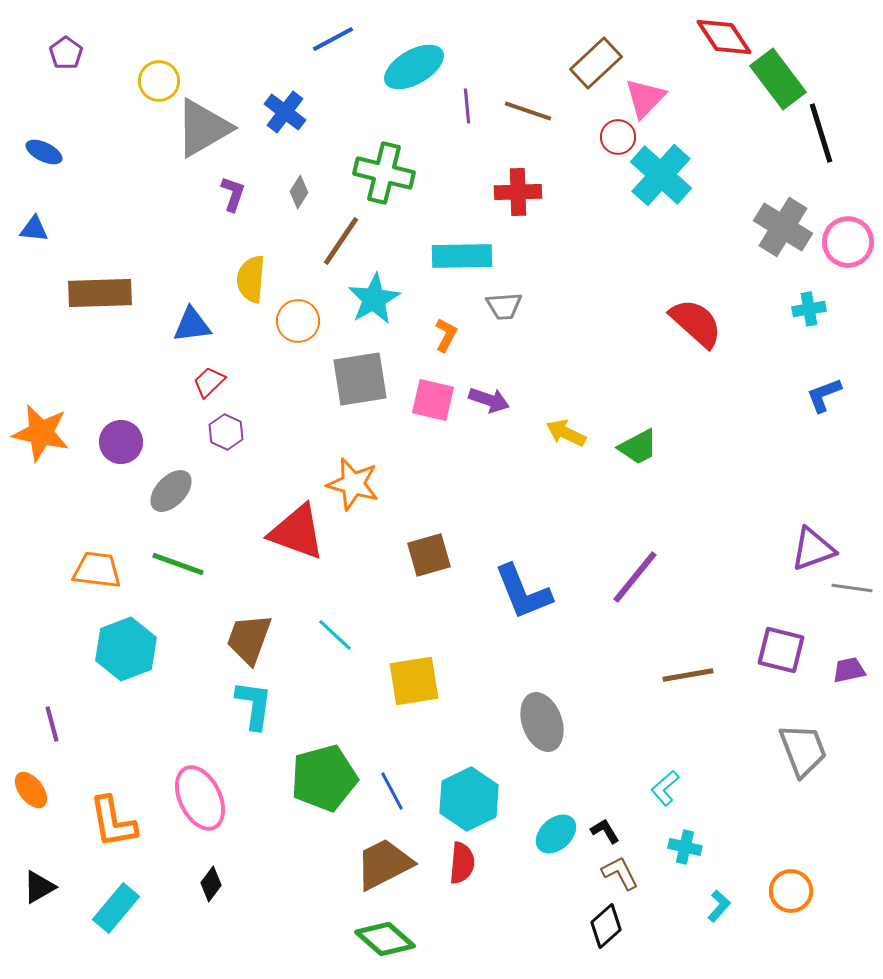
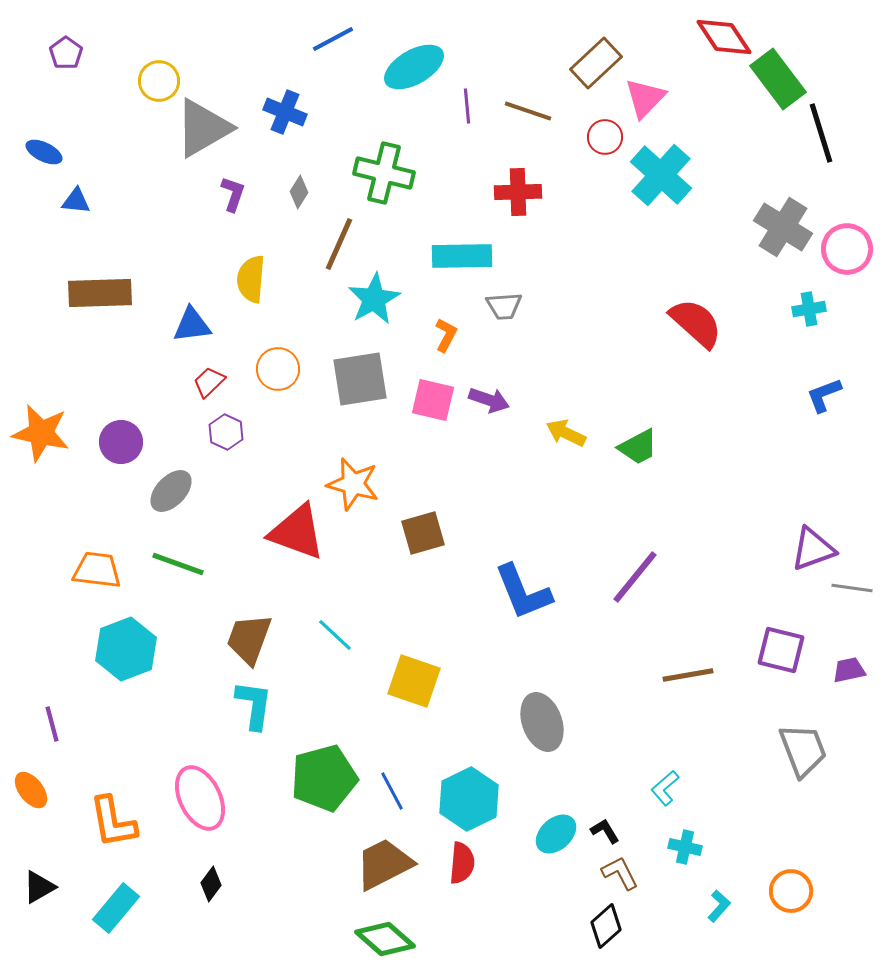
blue cross at (285, 112): rotated 15 degrees counterclockwise
red circle at (618, 137): moved 13 px left
blue triangle at (34, 229): moved 42 px right, 28 px up
brown line at (341, 241): moved 2 px left, 3 px down; rotated 10 degrees counterclockwise
pink circle at (848, 242): moved 1 px left, 7 px down
orange circle at (298, 321): moved 20 px left, 48 px down
brown square at (429, 555): moved 6 px left, 22 px up
yellow square at (414, 681): rotated 28 degrees clockwise
